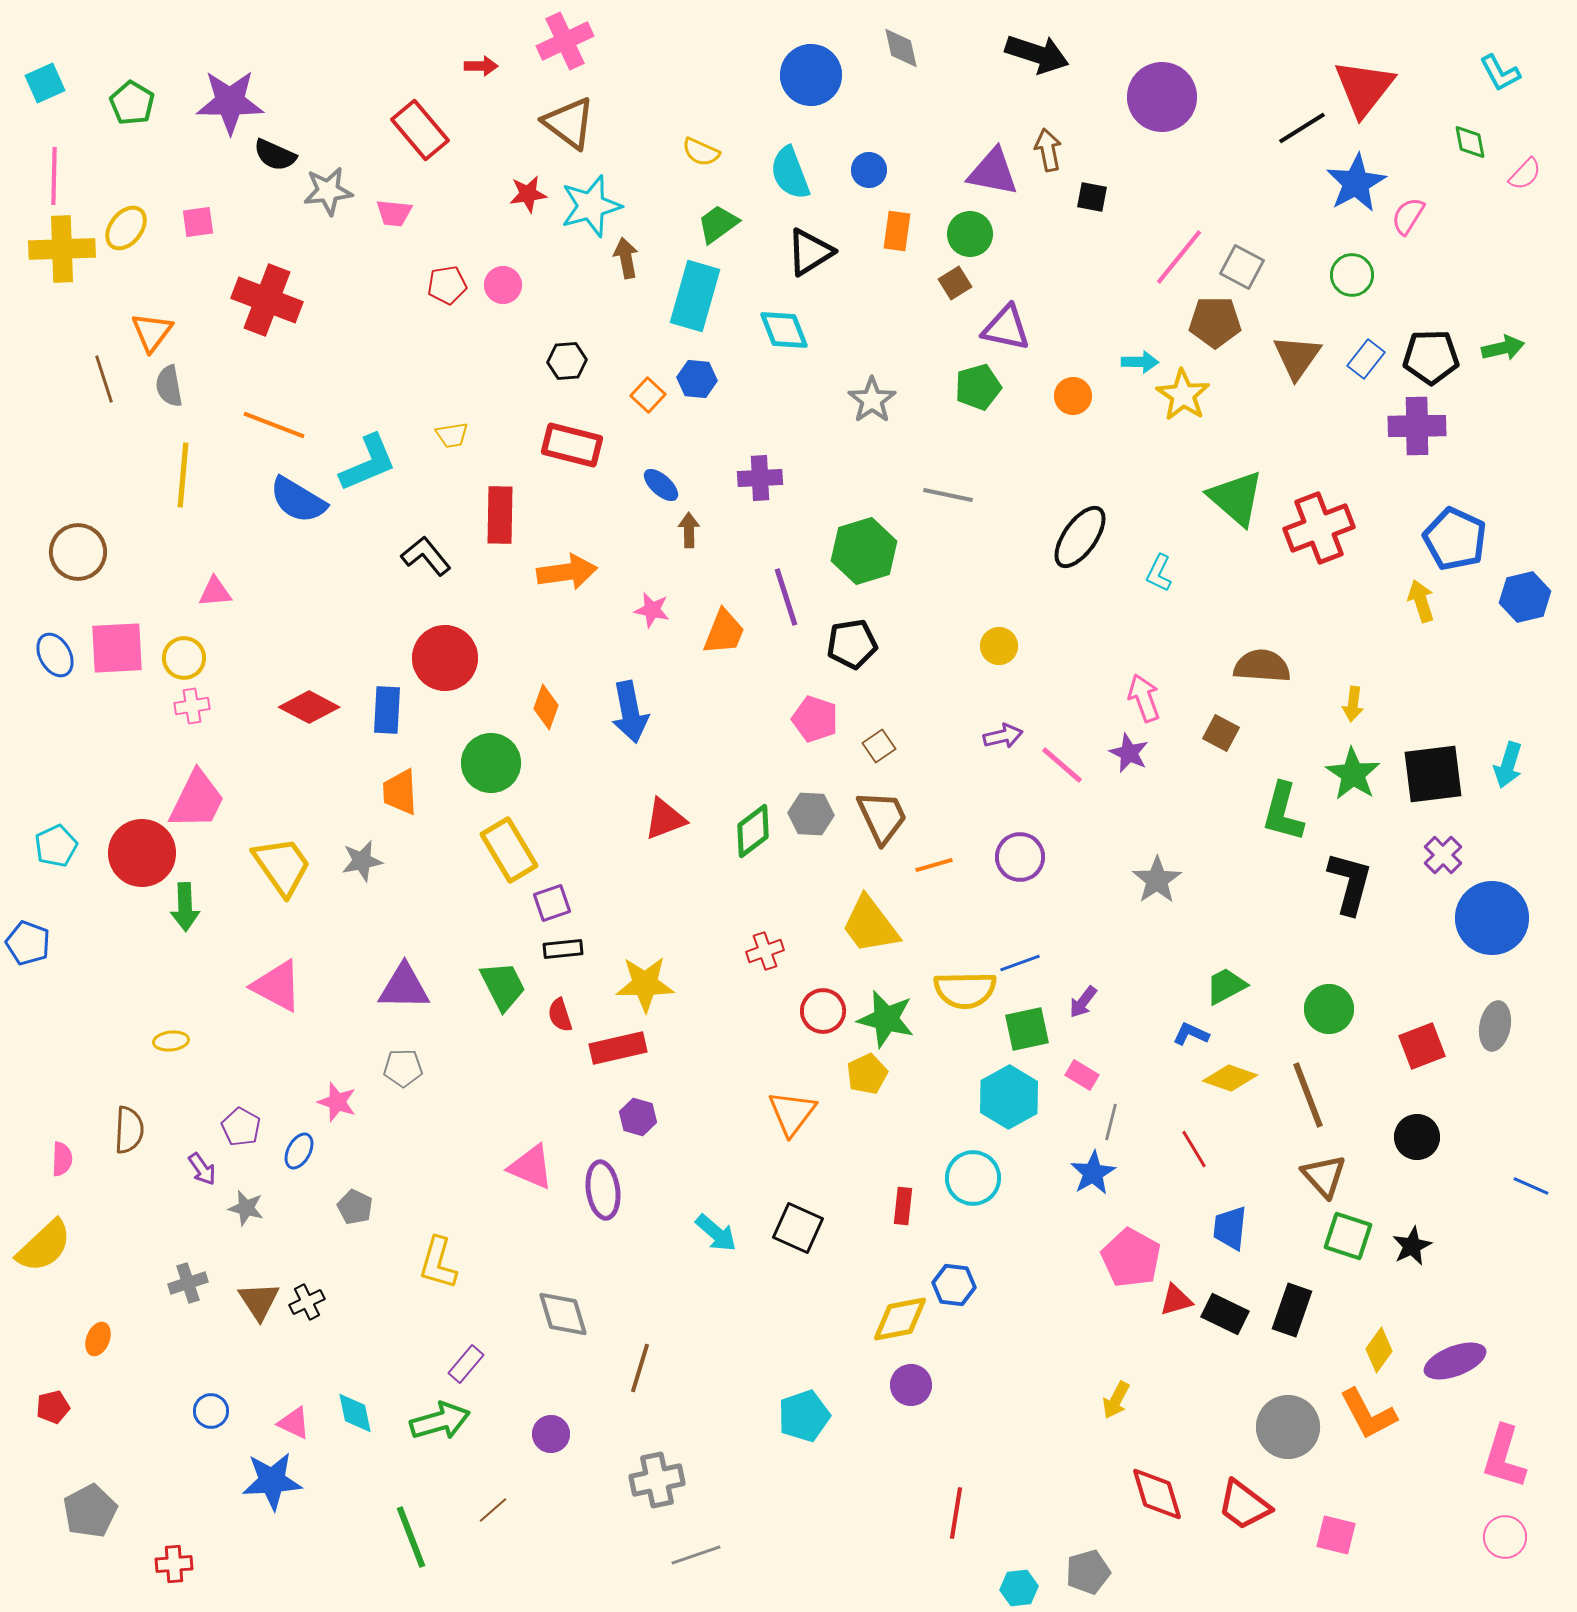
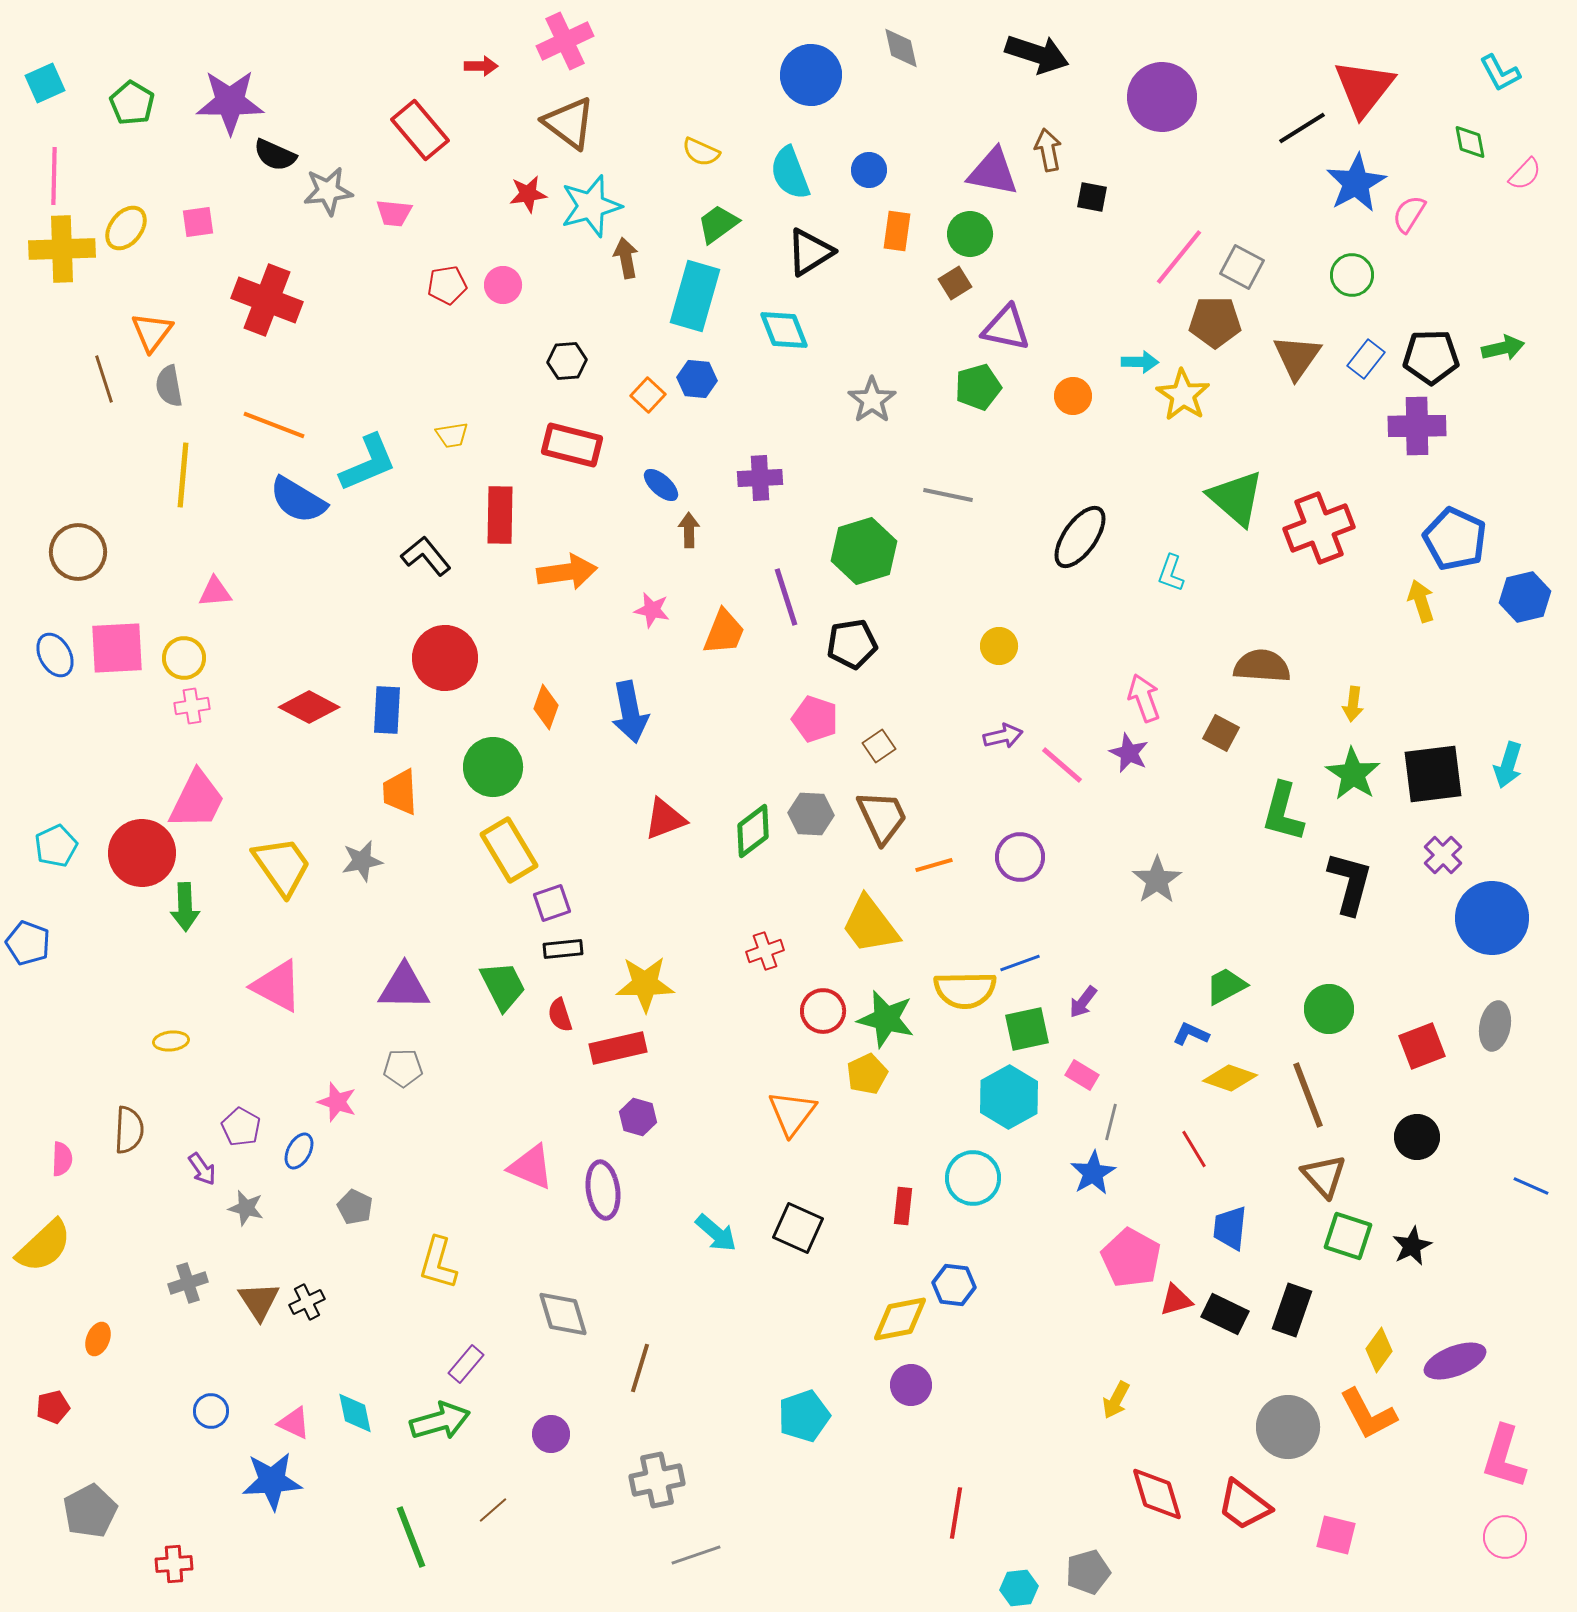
pink semicircle at (1408, 216): moved 1 px right, 2 px up
cyan L-shape at (1159, 573): moved 12 px right; rotated 6 degrees counterclockwise
green circle at (491, 763): moved 2 px right, 4 px down
